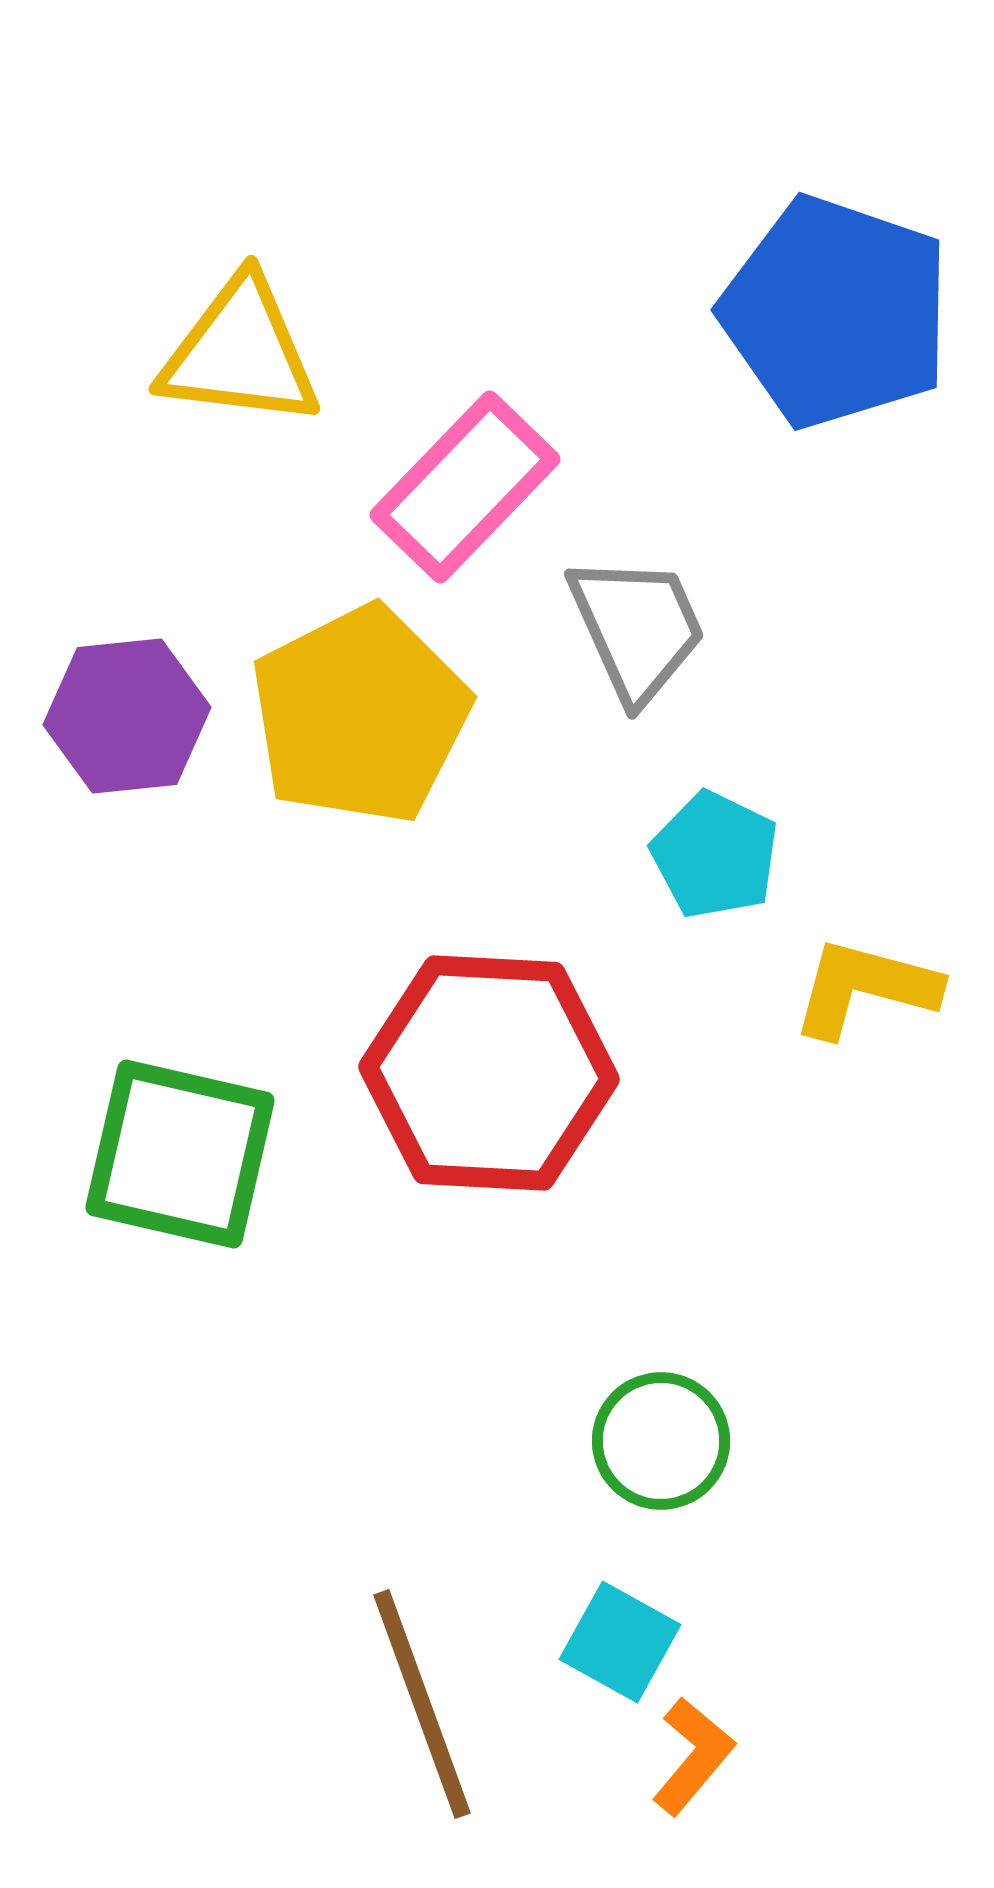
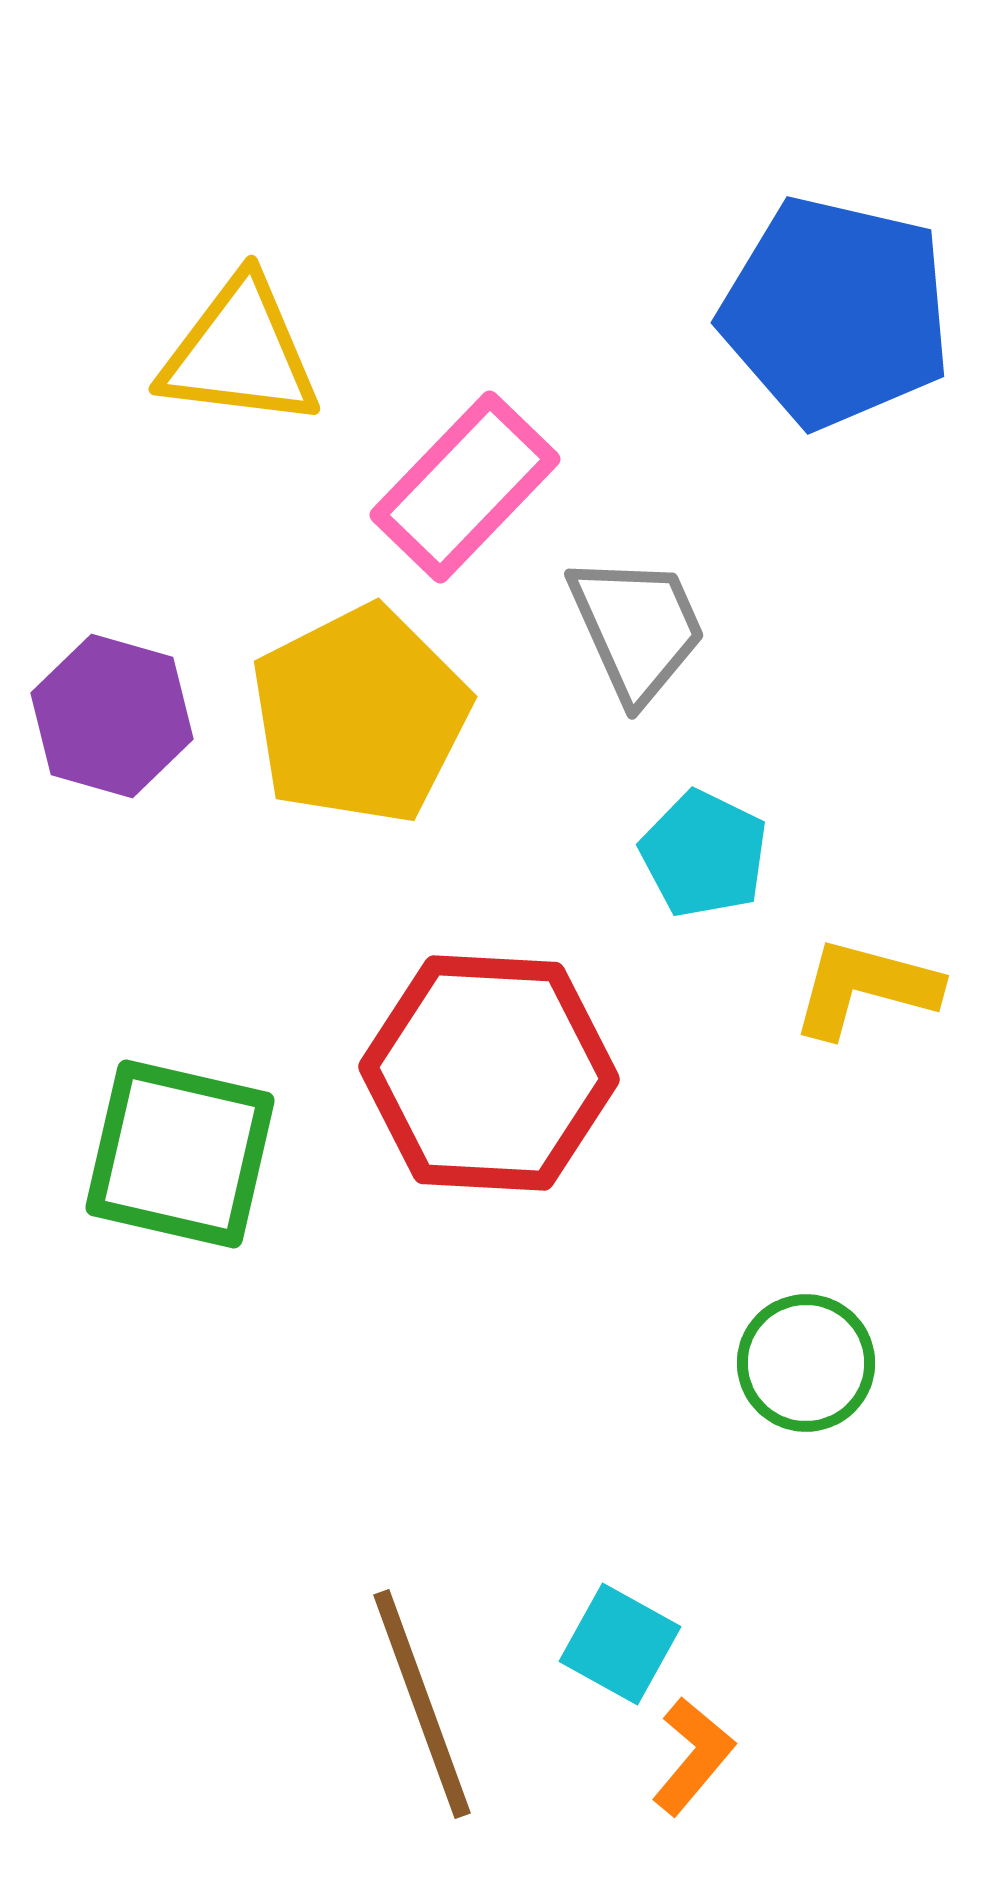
blue pentagon: rotated 6 degrees counterclockwise
purple hexagon: moved 15 px left; rotated 22 degrees clockwise
cyan pentagon: moved 11 px left, 1 px up
green circle: moved 145 px right, 78 px up
cyan square: moved 2 px down
